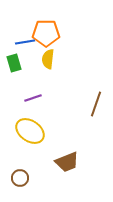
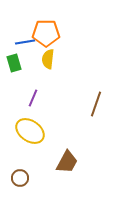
purple line: rotated 48 degrees counterclockwise
brown trapezoid: rotated 40 degrees counterclockwise
